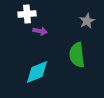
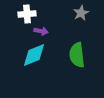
gray star: moved 6 px left, 8 px up
purple arrow: moved 1 px right
cyan diamond: moved 3 px left, 17 px up
